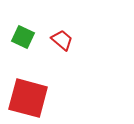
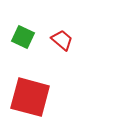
red square: moved 2 px right, 1 px up
